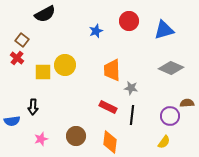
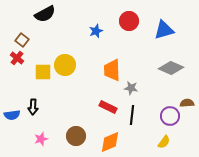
blue semicircle: moved 6 px up
orange diamond: rotated 60 degrees clockwise
